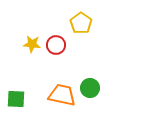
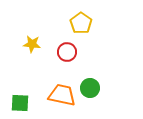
red circle: moved 11 px right, 7 px down
green square: moved 4 px right, 4 px down
